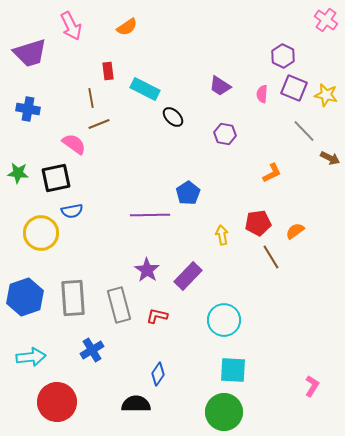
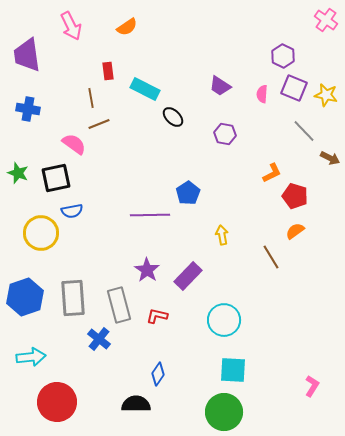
purple trapezoid at (30, 53): moved 3 px left, 2 px down; rotated 99 degrees clockwise
green star at (18, 173): rotated 15 degrees clockwise
red pentagon at (258, 223): moved 37 px right, 27 px up; rotated 25 degrees clockwise
blue cross at (92, 350): moved 7 px right, 11 px up; rotated 20 degrees counterclockwise
